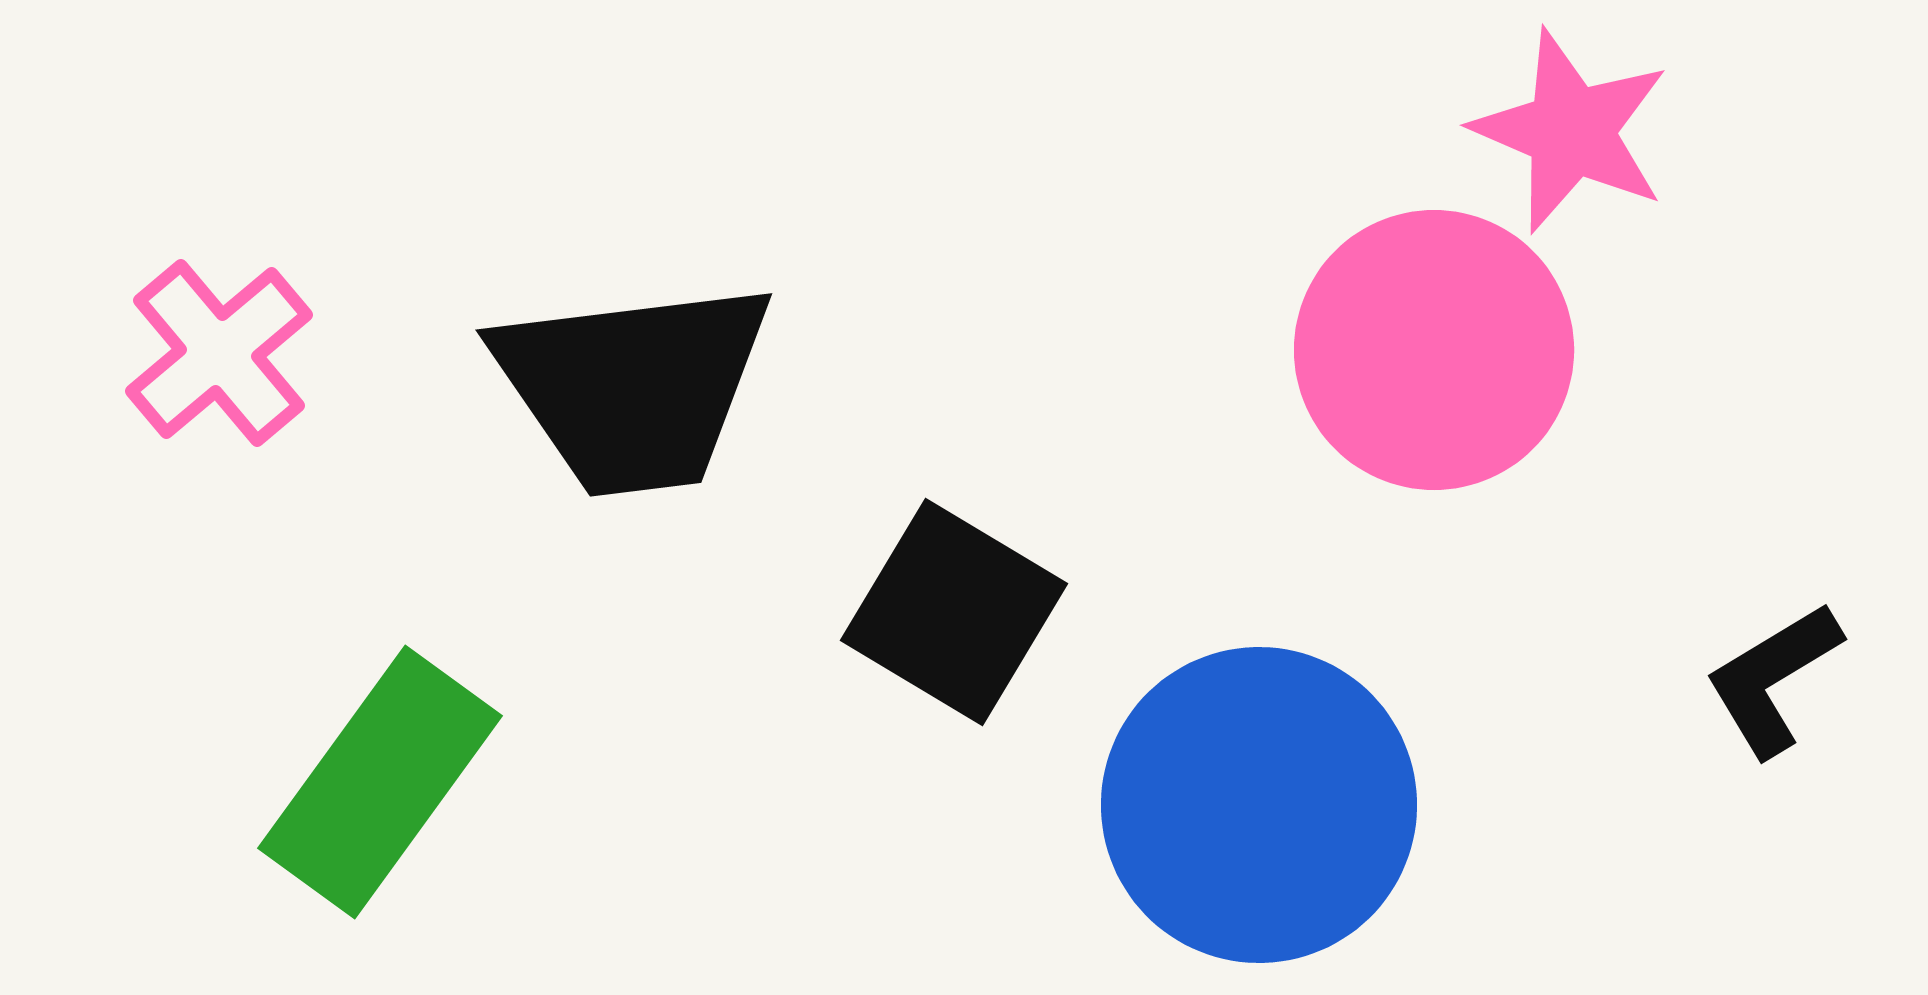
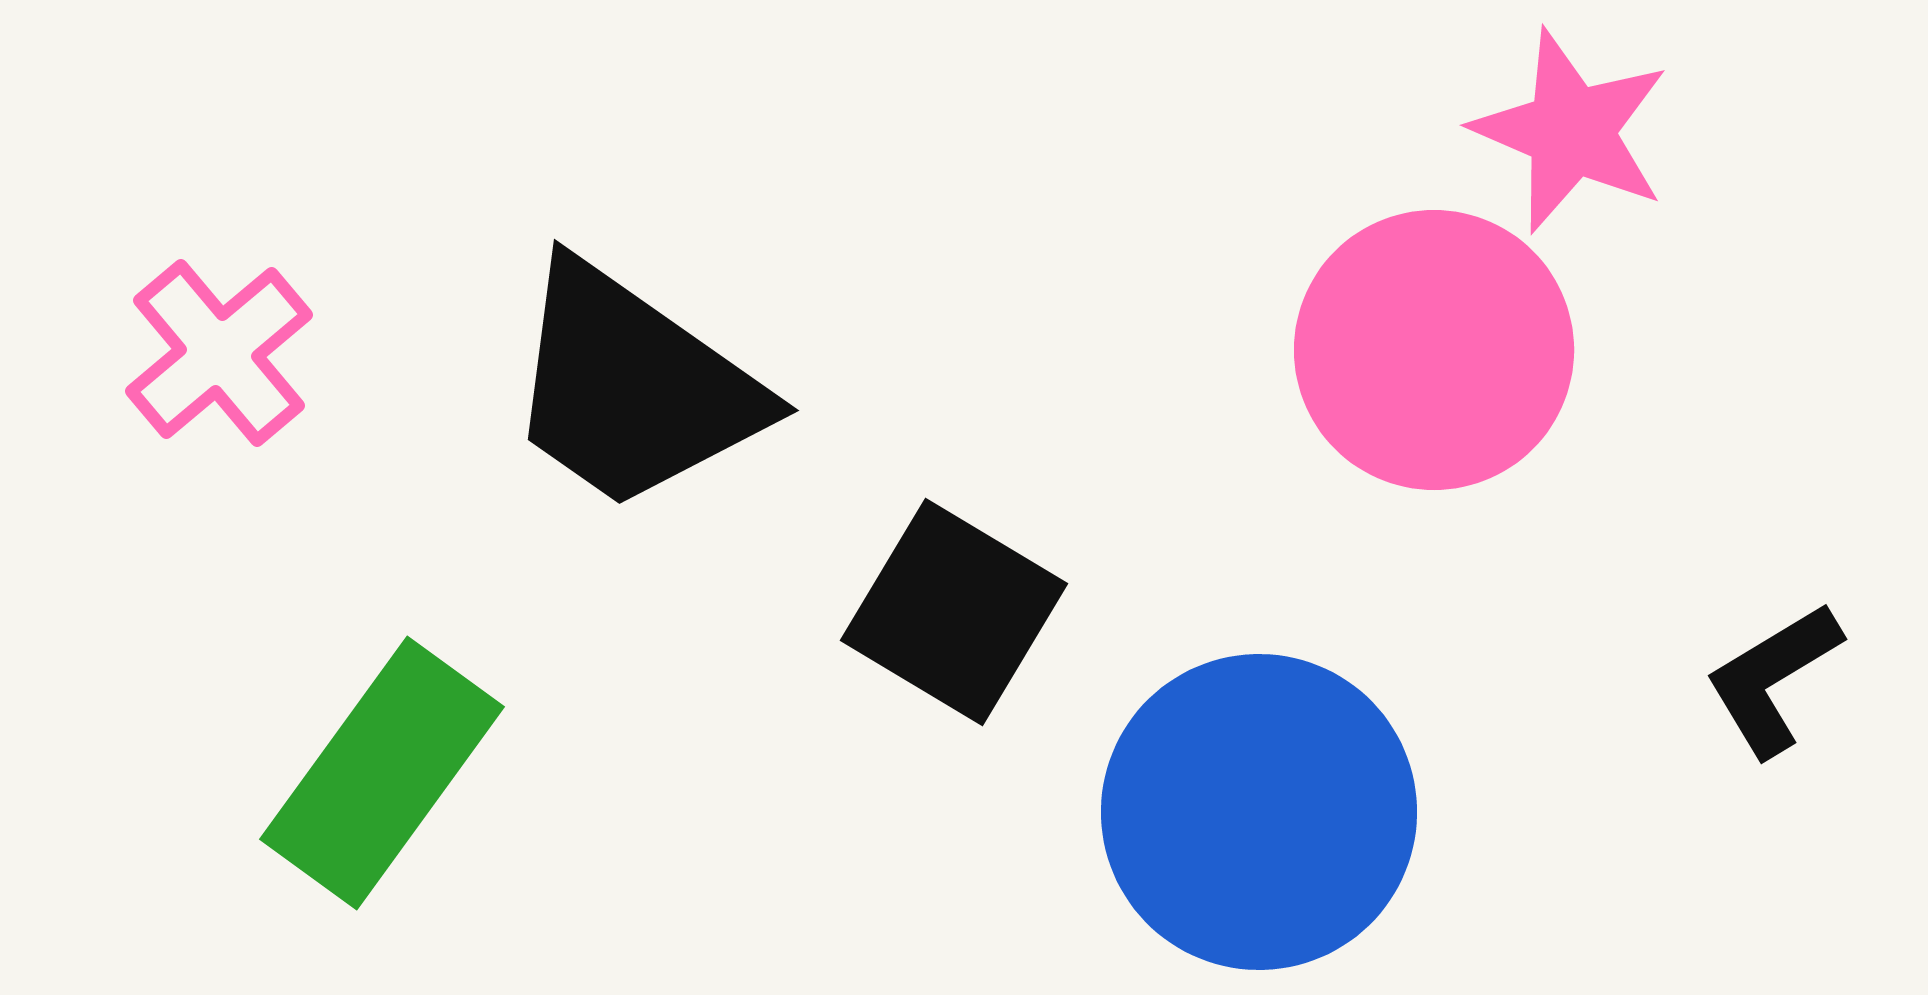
black trapezoid: rotated 42 degrees clockwise
green rectangle: moved 2 px right, 9 px up
blue circle: moved 7 px down
